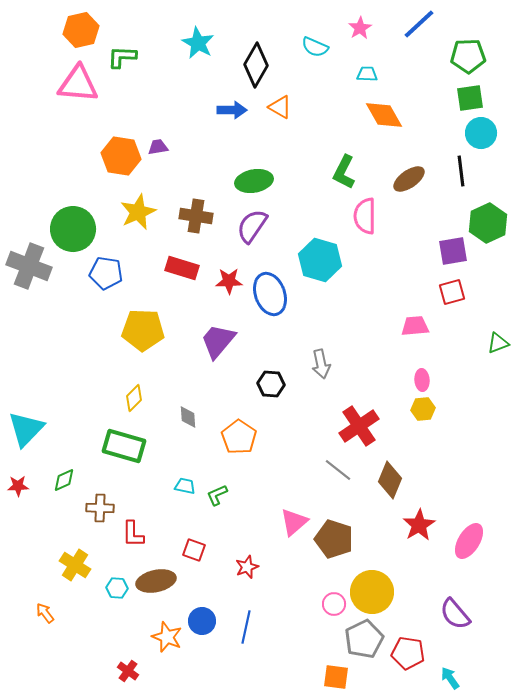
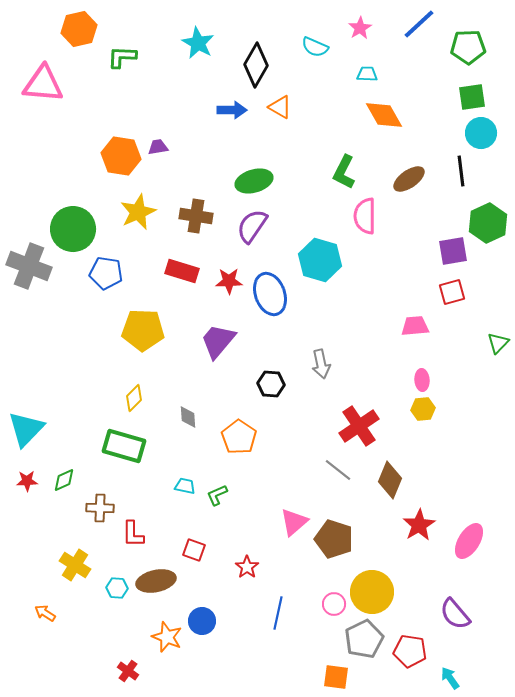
orange hexagon at (81, 30): moved 2 px left, 1 px up
green pentagon at (468, 56): moved 9 px up
pink triangle at (78, 84): moved 35 px left
green square at (470, 98): moved 2 px right, 1 px up
green ellipse at (254, 181): rotated 6 degrees counterclockwise
red rectangle at (182, 268): moved 3 px down
green triangle at (498, 343): rotated 25 degrees counterclockwise
red star at (18, 486): moved 9 px right, 5 px up
red star at (247, 567): rotated 15 degrees counterclockwise
orange arrow at (45, 613): rotated 20 degrees counterclockwise
blue line at (246, 627): moved 32 px right, 14 px up
red pentagon at (408, 653): moved 2 px right, 2 px up
